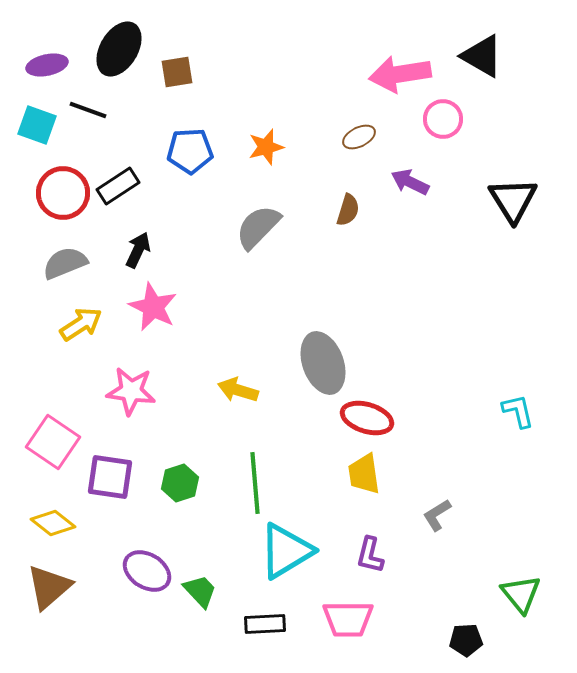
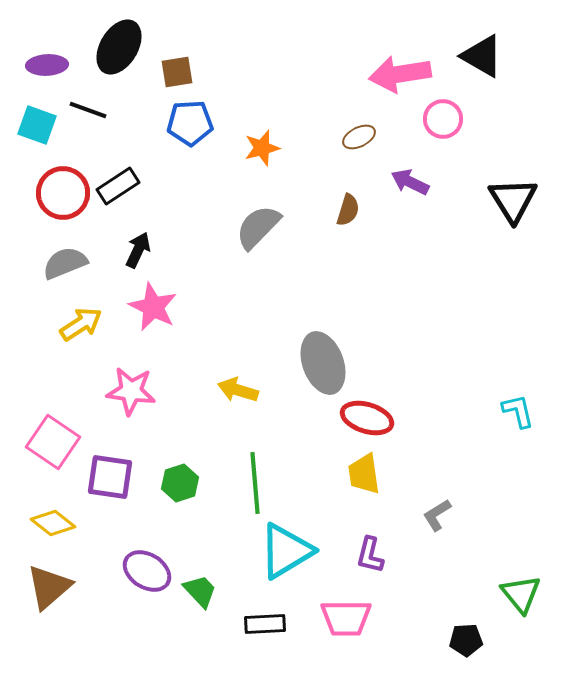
black ellipse at (119, 49): moved 2 px up
purple ellipse at (47, 65): rotated 9 degrees clockwise
orange star at (266, 147): moved 4 px left, 1 px down
blue pentagon at (190, 151): moved 28 px up
pink trapezoid at (348, 619): moved 2 px left, 1 px up
